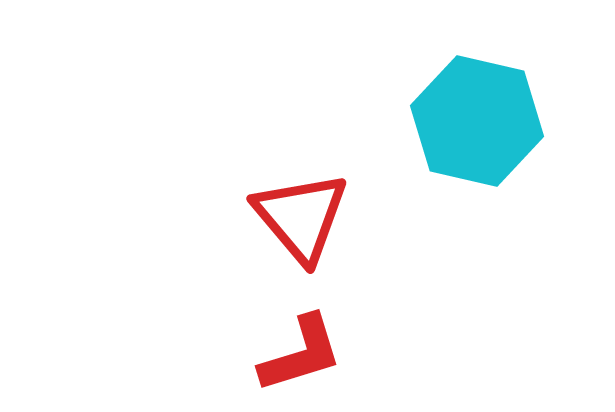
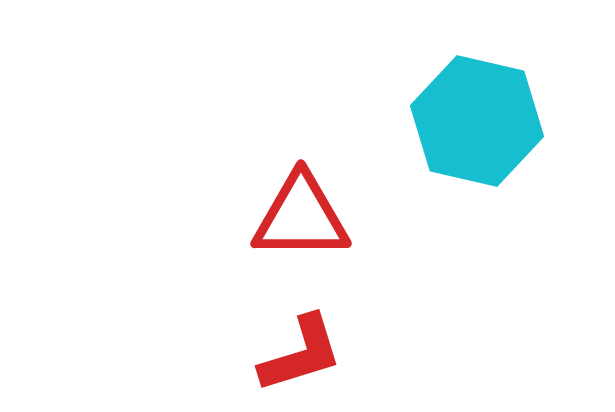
red triangle: rotated 50 degrees counterclockwise
